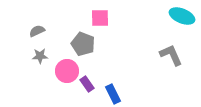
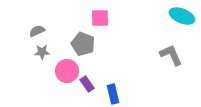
gray star: moved 2 px right, 4 px up
blue rectangle: rotated 12 degrees clockwise
